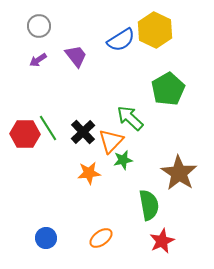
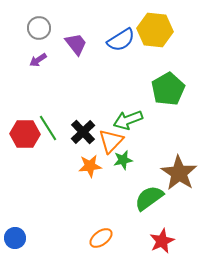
gray circle: moved 2 px down
yellow hexagon: rotated 20 degrees counterclockwise
purple trapezoid: moved 12 px up
green arrow: moved 2 px left, 2 px down; rotated 64 degrees counterclockwise
orange star: moved 1 px right, 7 px up
green semicircle: moved 7 px up; rotated 116 degrees counterclockwise
blue circle: moved 31 px left
